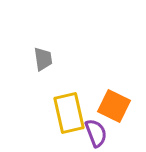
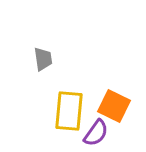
yellow rectangle: moved 2 px up; rotated 18 degrees clockwise
purple semicircle: rotated 56 degrees clockwise
